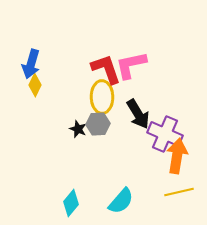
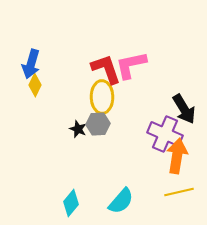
black arrow: moved 46 px right, 5 px up
